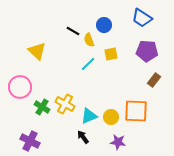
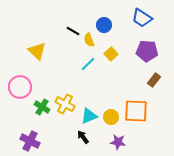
yellow square: rotated 32 degrees counterclockwise
